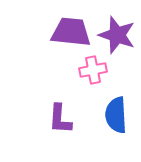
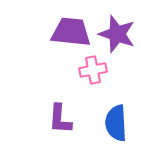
purple star: moved 1 px up
blue semicircle: moved 8 px down
